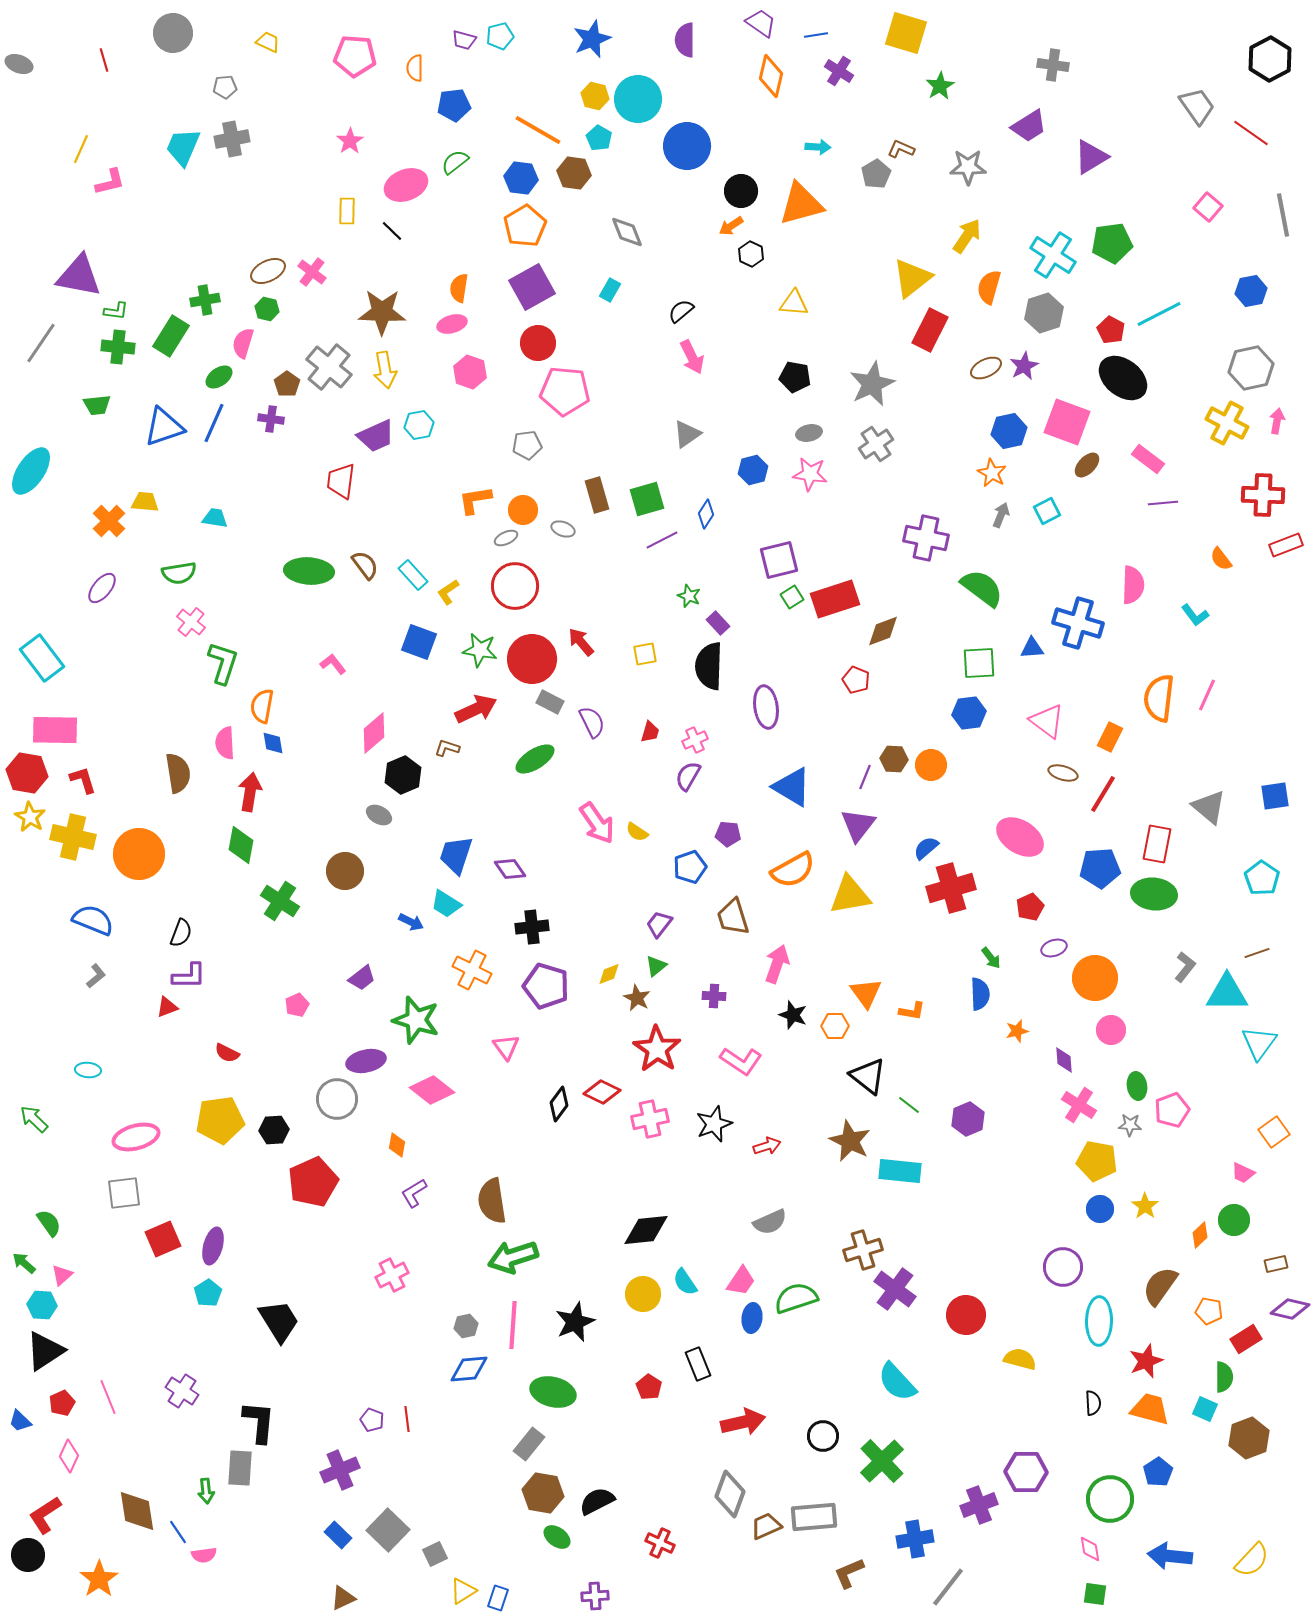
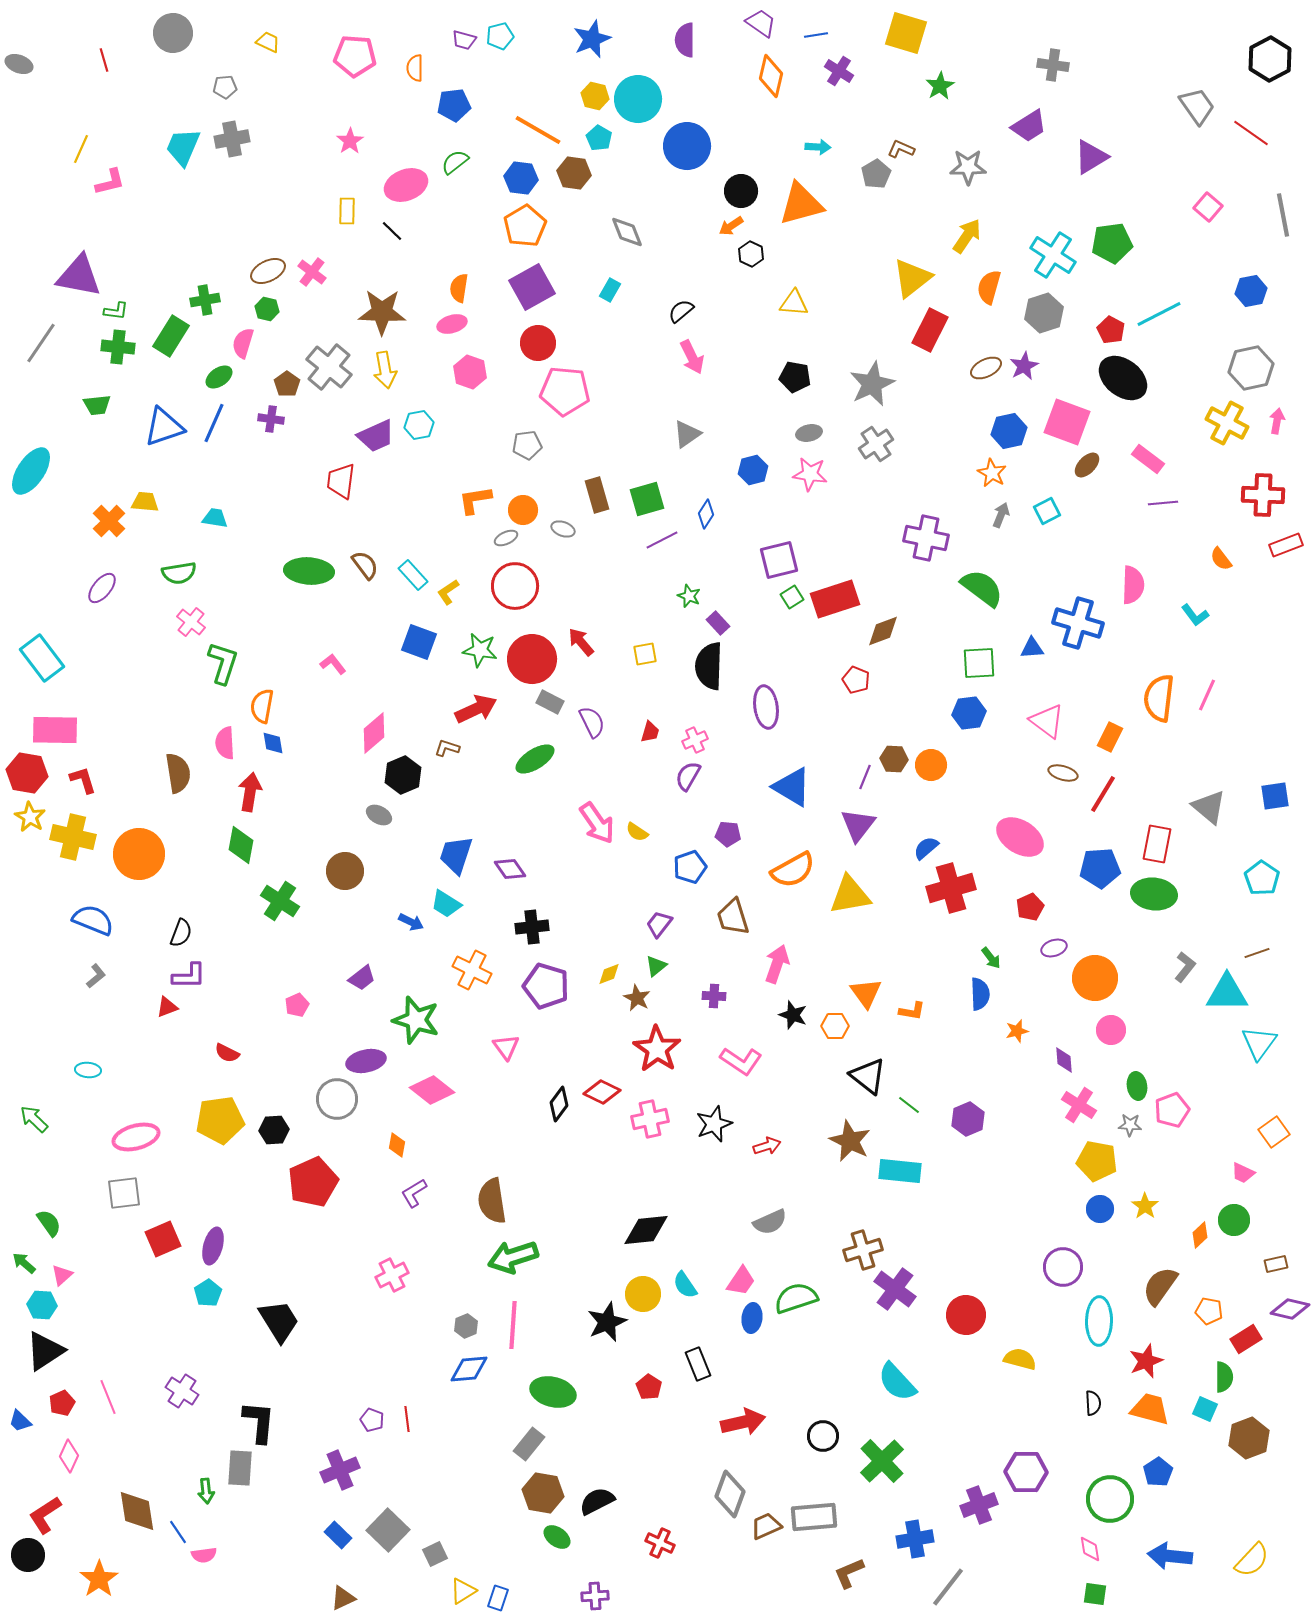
cyan semicircle at (685, 1282): moved 3 px down
black star at (575, 1322): moved 32 px right
gray hexagon at (466, 1326): rotated 10 degrees counterclockwise
